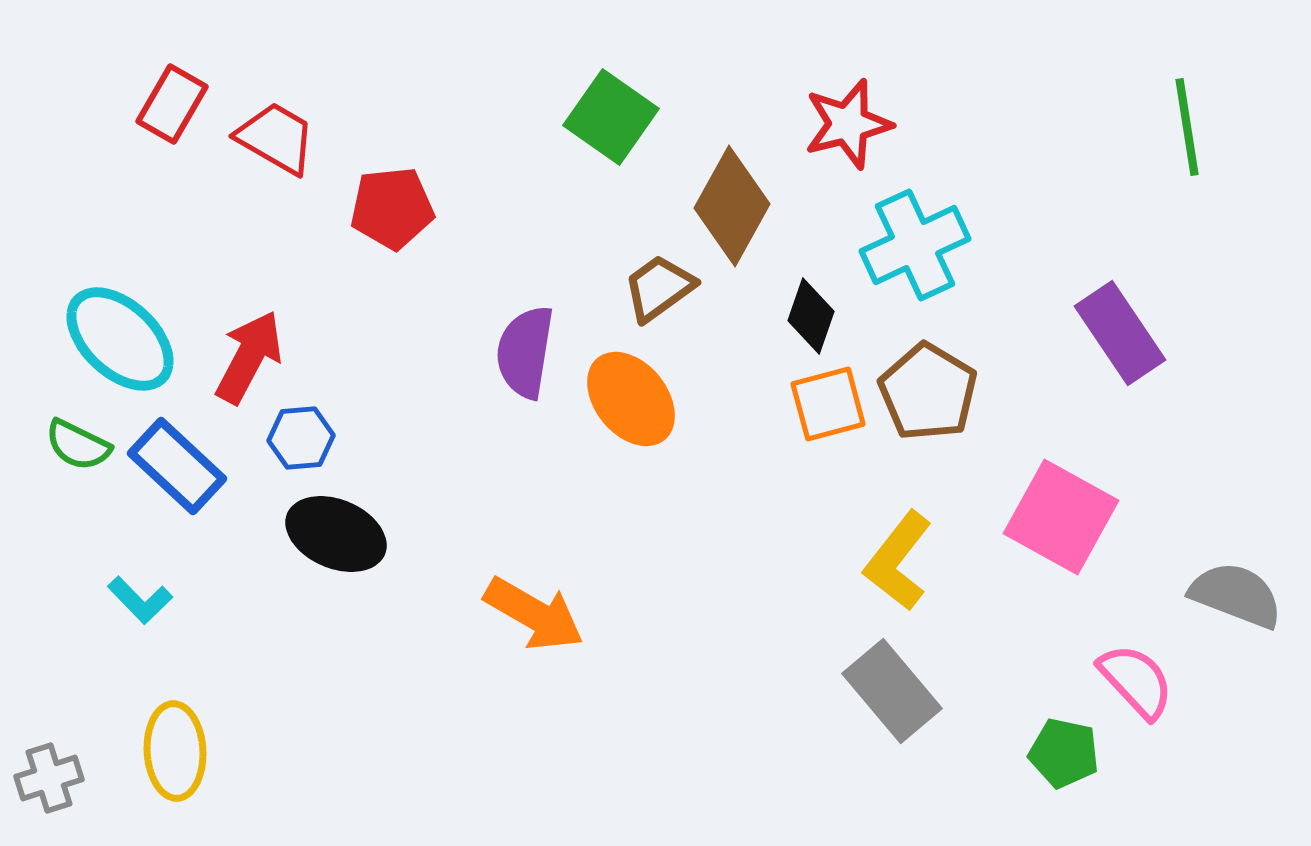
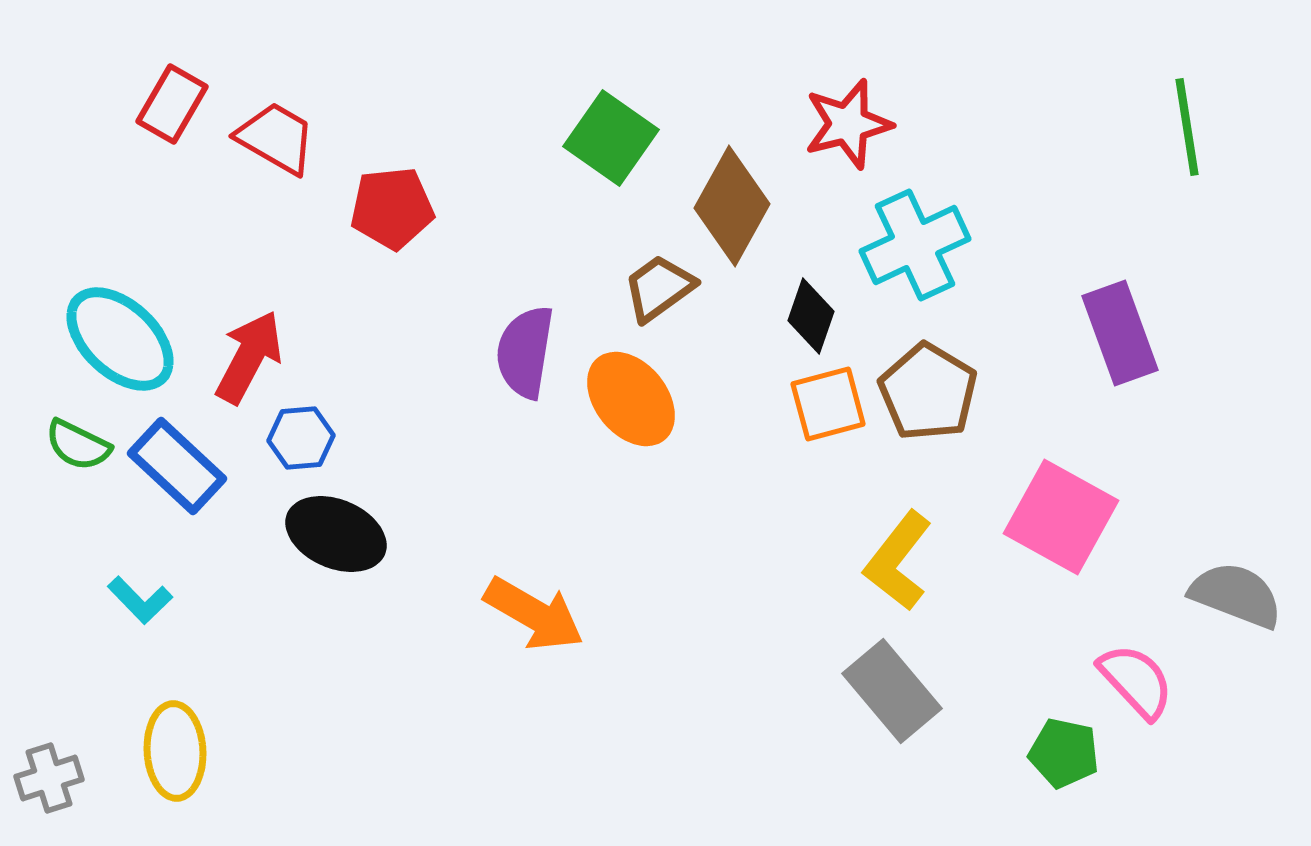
green square: moved 21 px down
purple rectangle: rotated 14 degrees clockwise
